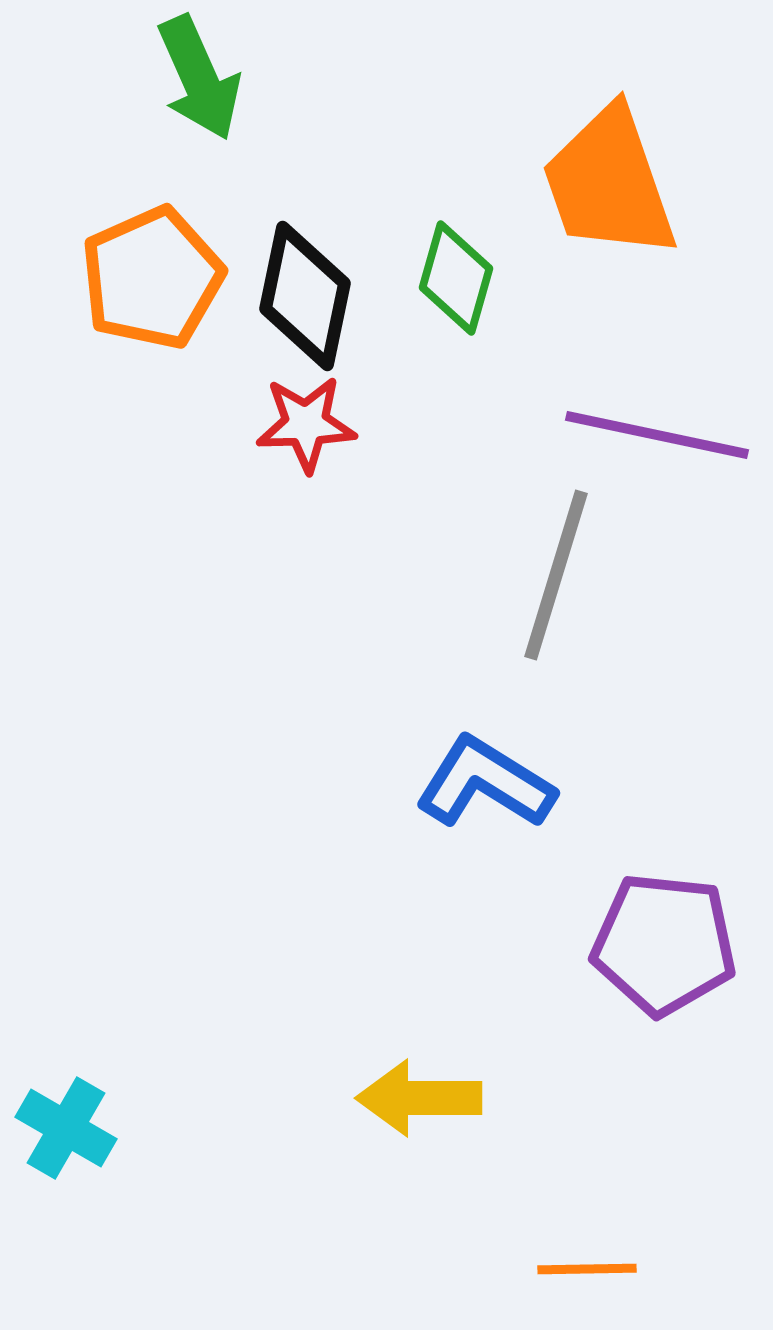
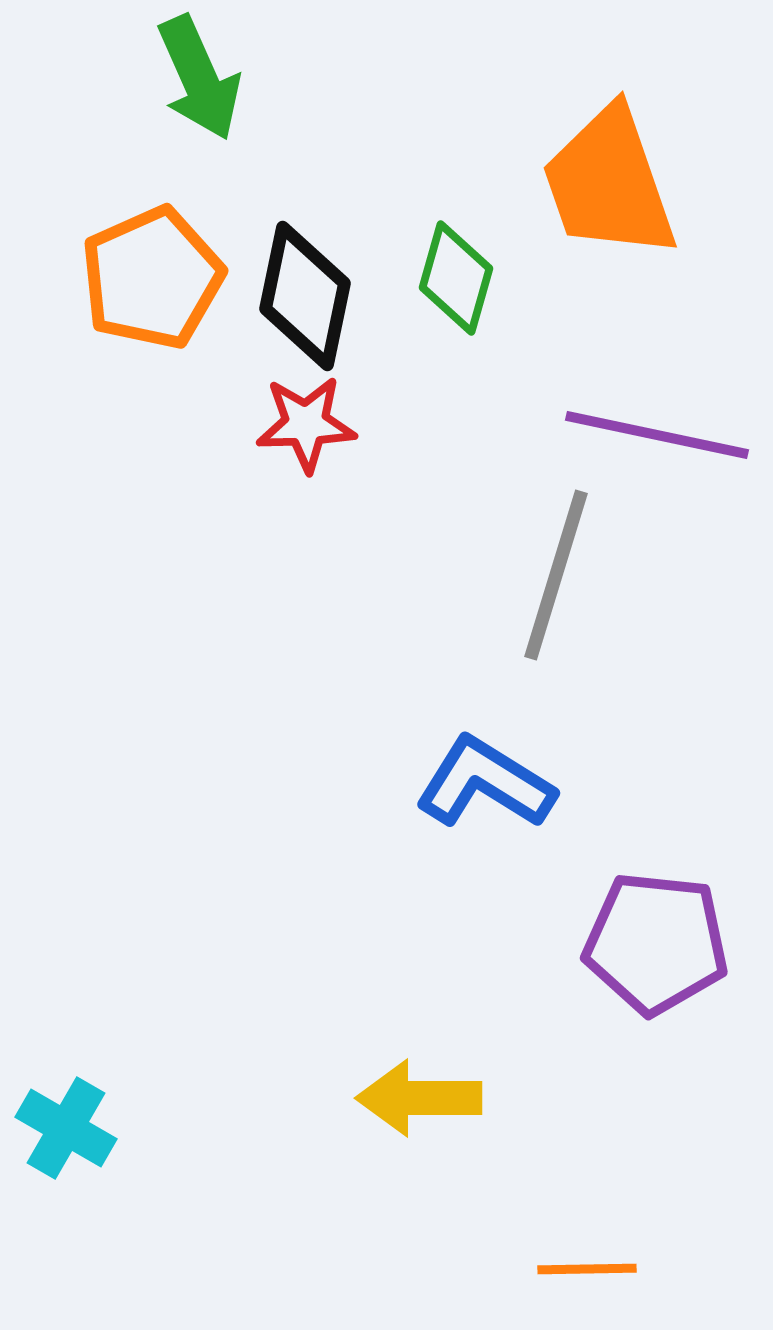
purple pentagon: moved 8 px left, 1 px up
